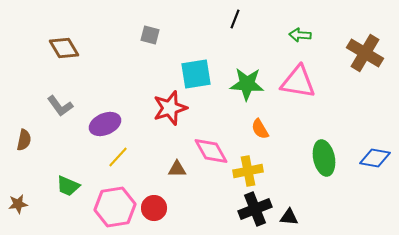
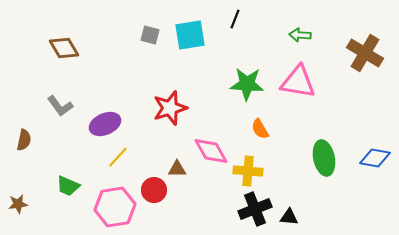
cyan square: moved 6 px left, 39 px up
yellow cross: rotated 16 degrees clockwise
red circle: moved 18 px up
